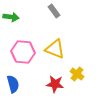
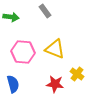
gray rectangle: moved 9 px left
